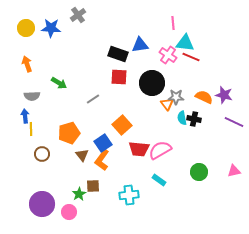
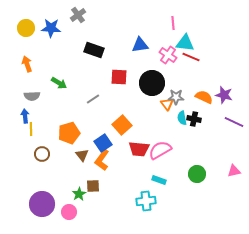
black rectangle: moved 24 px left, 4 px up
green circle: moved 2 px left, 2 px down
cyan rectangle: rotated 16 degrees counterclockwise
cyan cross: moved 17 px right, 6 px down
